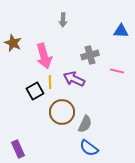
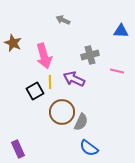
gray arrow: rotated 112 degrees clockwise
gray semicircle: moved 4 px left, 2 px up
